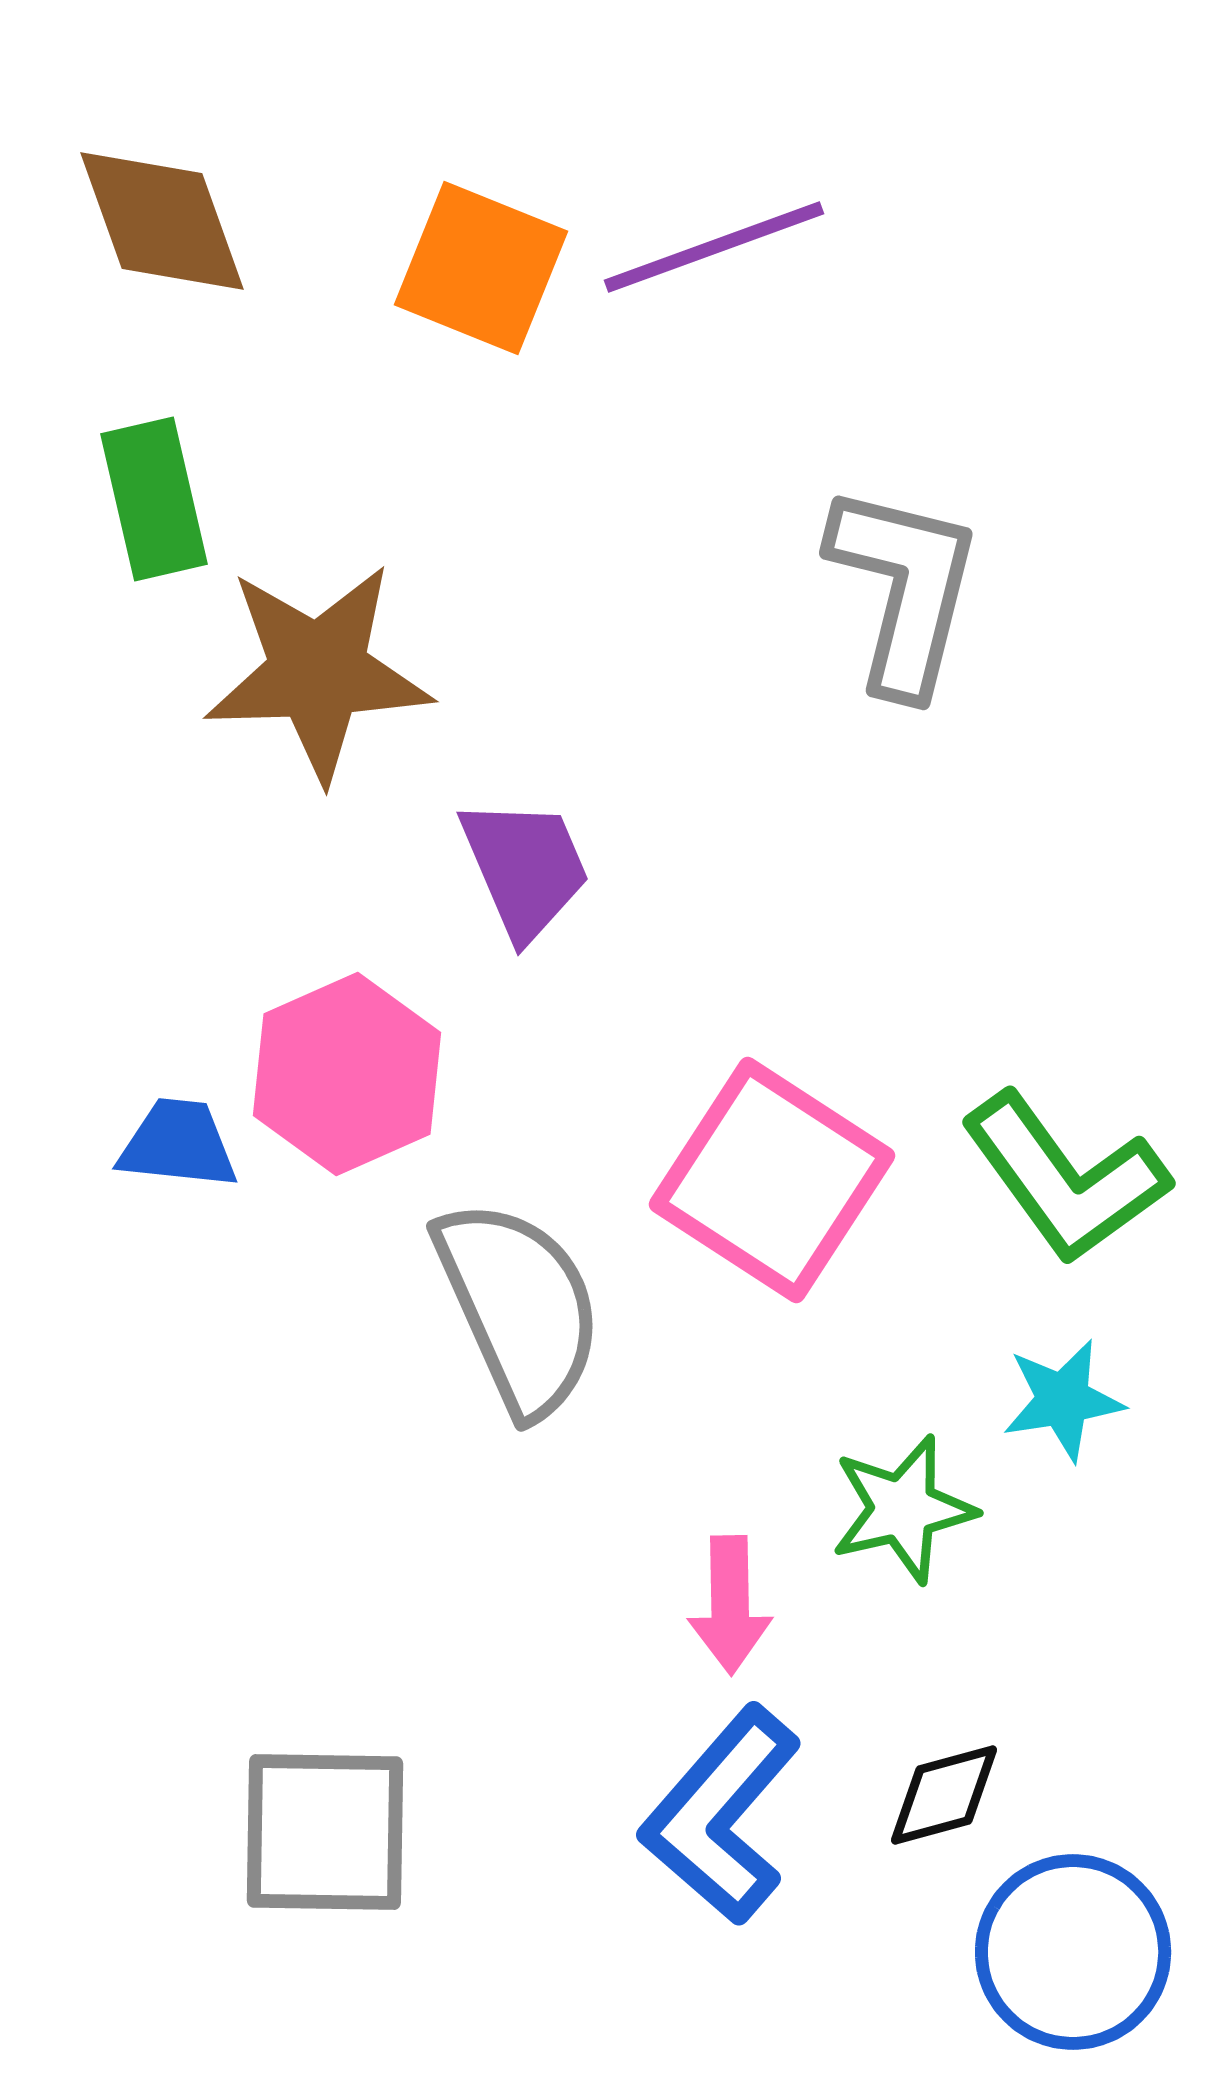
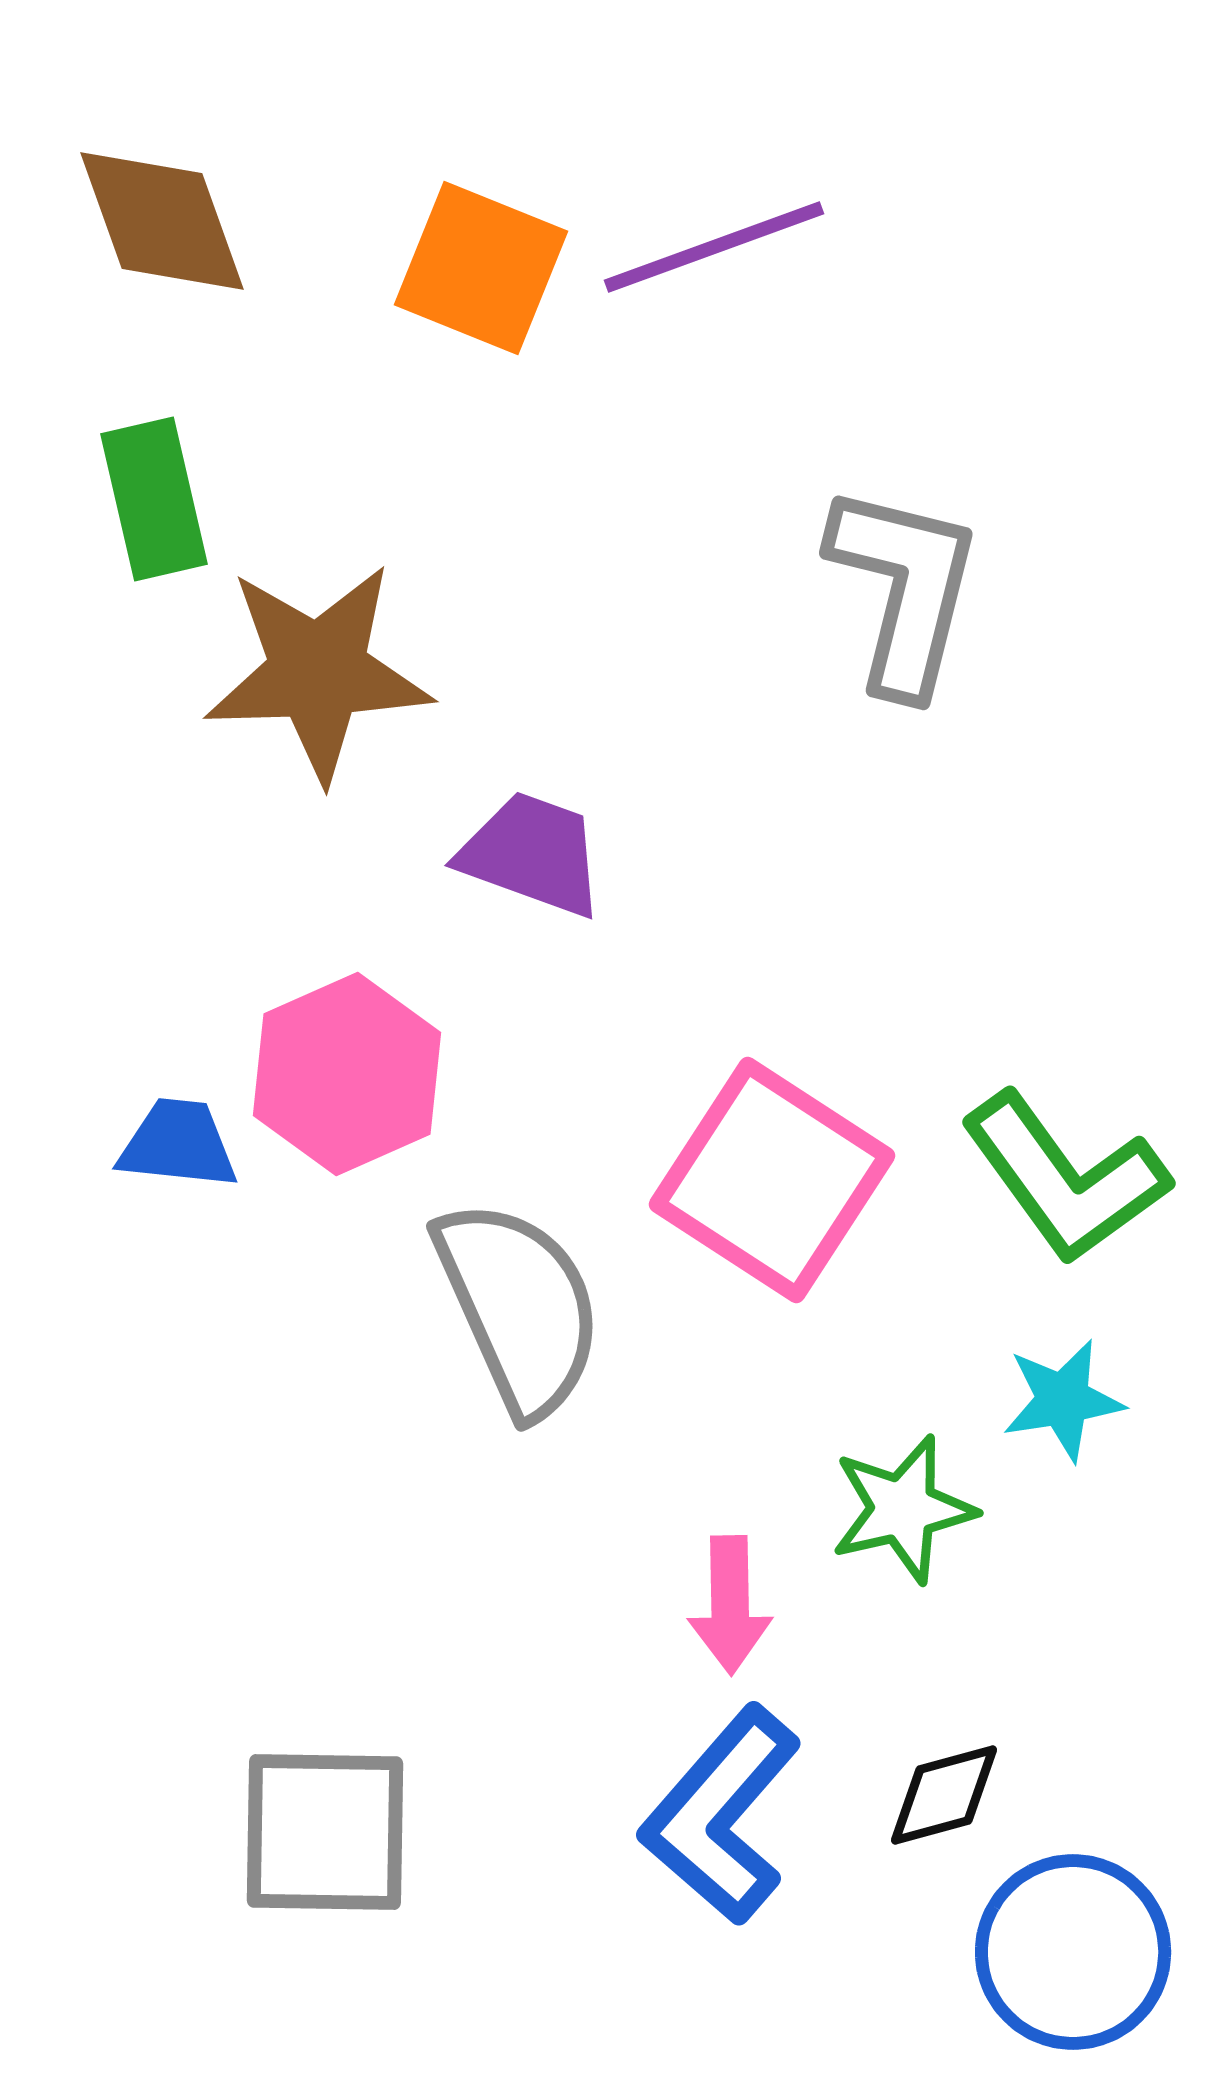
purple trapezoid: moved 7 px right, 14 px up; rotated 47 degrees counterclockwise
